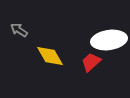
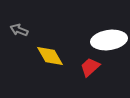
gray arrow: rotated 12 degrees counterclockwise
red trapezoid: moved 1 px left, 5 px down
